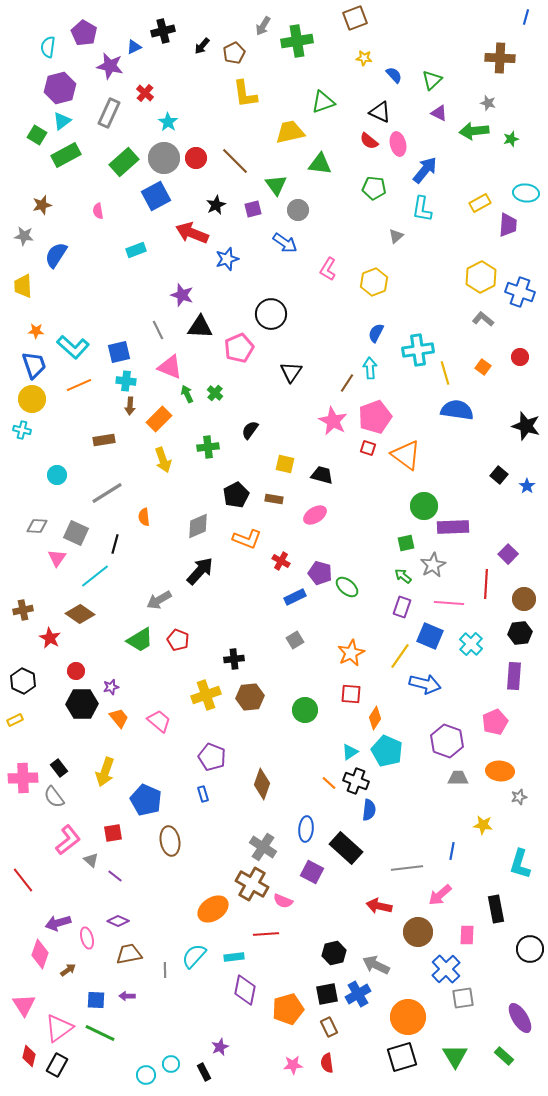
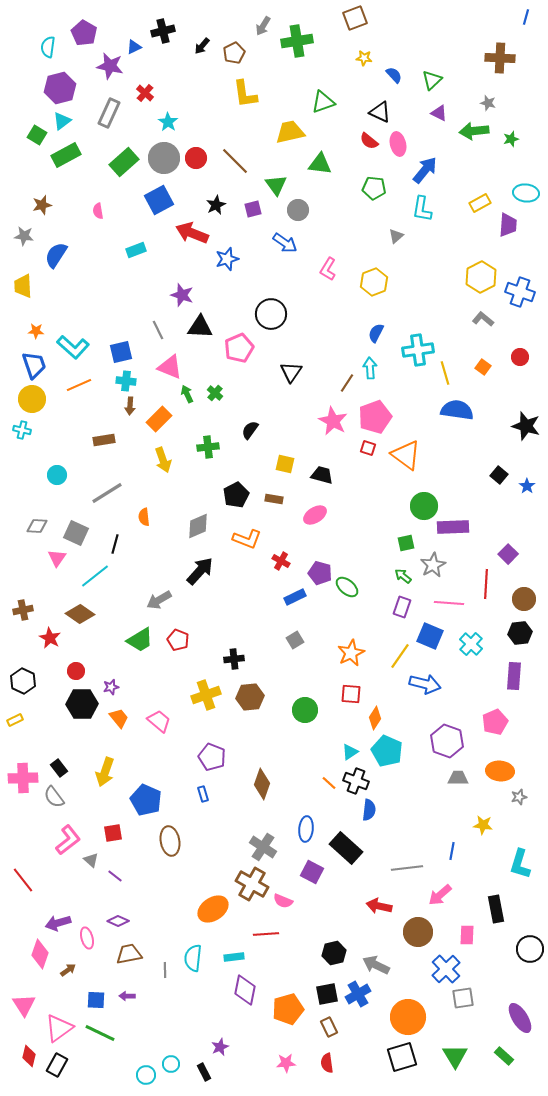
blue square at (156, 196): moved 3 px right, 4 px down
blue square at (119, 352): moved 2 px right
cyan semicircle at (194, 956): moved 1 px left, 2 px down; rotated 36 degrees counterclockwise
pink star at (293, 1065): moved 7 px left, 2 px up
